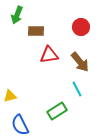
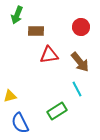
blue semicircle: moved 2 px up
